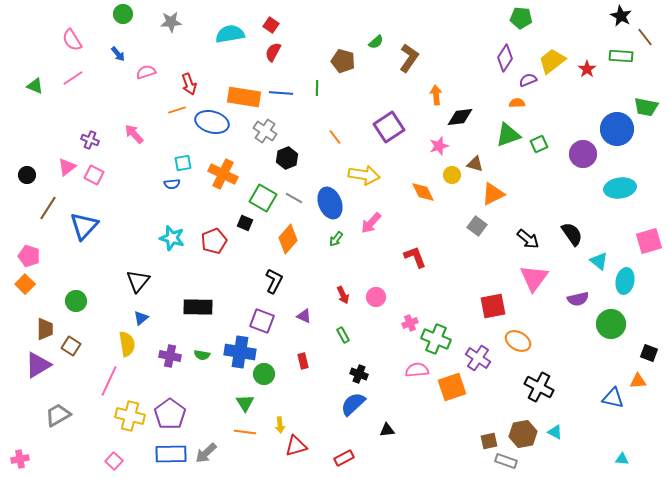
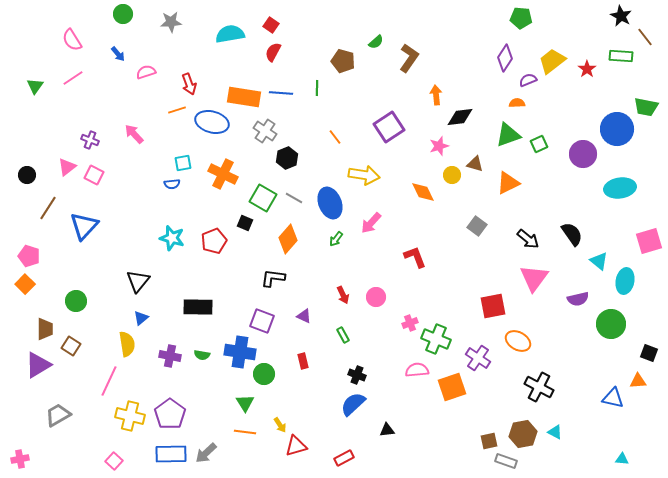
green triangle at (35, 86): rotated 42 degrees clockwise
orange triangle at (493, 194): moved 15 px right, 11 px up
black L-shape at (274, 281): moved 1 px left, 3 px up; rotated 110 degrees counterclockwise
black cross at (359, 374): moved 2 px left, 1 px down
yellow arrow at (280, 425): rotated 28 degrees counterclockwise
